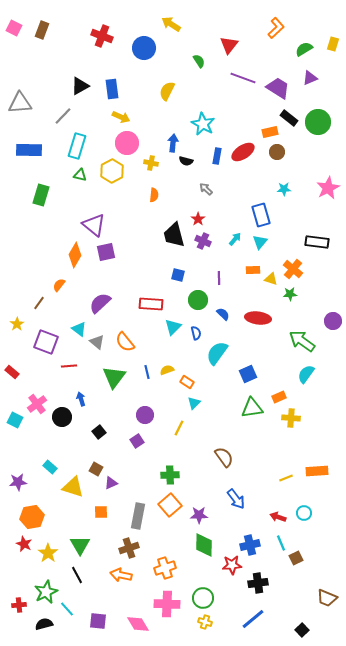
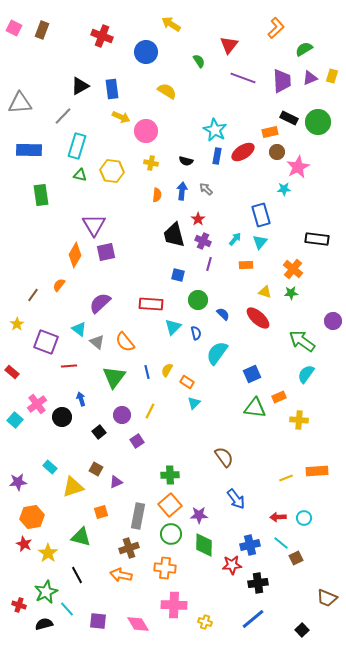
yellow rectangle at (333, 44): moved 1 px left, 32 px down
blue circle at (144, 48): moved 2 px right, 4 px down
purple trapezoid at (278, 88): moved 4 px right, 7 px up; rotated 55 degrees clockwise
yellow semicircle at (167, 91): rotated 96 degrees clockwise
black rectangle at (289, 118): rotated 12 degrees counterclockwise
cyan star at (203, 124): moved 12 px right, 6 px down
pink circle at (127, 143): moved 19 px right, 12 px up
blue arrow at (173, 143): moved 9 px right, 48 px down
yellow hexagon at (112, 171): rotated 25 degrees counterclockwise
pink star at (328, 188): moved 30 px left, 21 px up
green rectangle at (41, 195): rotated 25 degrees counterclockwise
orange semicircle at (154, 195): moved 3 px right
purple triangle at (94, 225): rotated 20 degrees clockwise
black rectangle at (317, 242): moved 3 px up
orange rectangle at (253, 270): moved 7 px left, 5 px up
purple line at (219, 278): moved 10 px left, 14 px up; rotated 16 degrees clockwise
yellow triangle at (271, 279): moved 6 px left, 13 px down
green star at (290, 294): moved 1 px right, 1 px up
brown line at (39, 303): moved 6 px left, 8 px up
red ellipse at (258, 318): rotated 35 degrees clockwise
yellow semicircle at (167, 370): rotated 40 degrees counterclockwise
blue square at (248, 374): moved 4 px right
green triangle at (252, 408): moved 3 px right; rotated 15 degrees clockwise
purple circle at (145, 415): moved 23 px left
yellow cross at (291, 418): moved 8 px right, 2 px down
cyan square at (15, 420): rotated 14 degrees clockwise
yellow line at (179, 428): moved 29 px left, 17 px up
purple triangle at (111, 483): moved 5 px right, 1 px up
yellow triangle at (73, 487): rotated 35 degrees counterclockwise
orange square at (101, 512): rotated 16 degrees counterclockwise
cyan circle at (304, 513): moved 5 px down
red arrow at (278, 517): rotated 21 degrees counterclockwise
cyan line at (281, 543): rotated 28 degrees counterclockwise
green triangle at (80, 545): moved 1 px right, 8 px up; rotated 45 degrees counterclockwise
orange cross at (165, 568): rotated 25 degrees clockwise
green circle at (203, 598): moved 32 px left, 64 px up
pink cross at (167, 604): moved 7 px right, 1 px down
red cross at (19, 605): rotated 24 degrees clockwise
